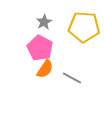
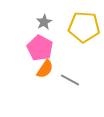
gray line: moved 2 px left, 2 px down
